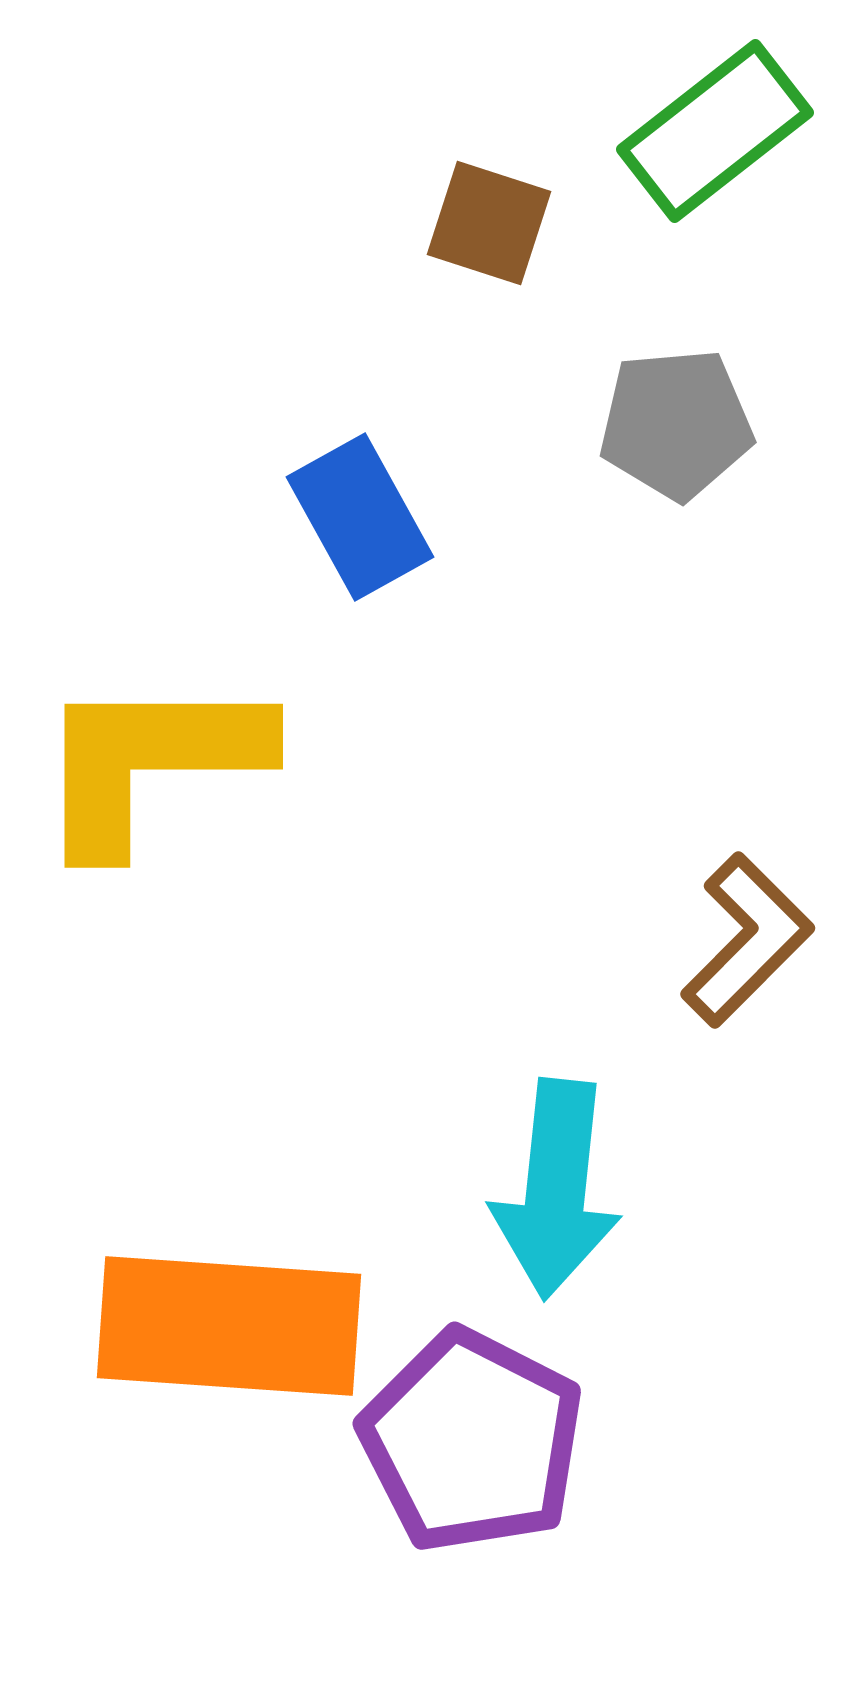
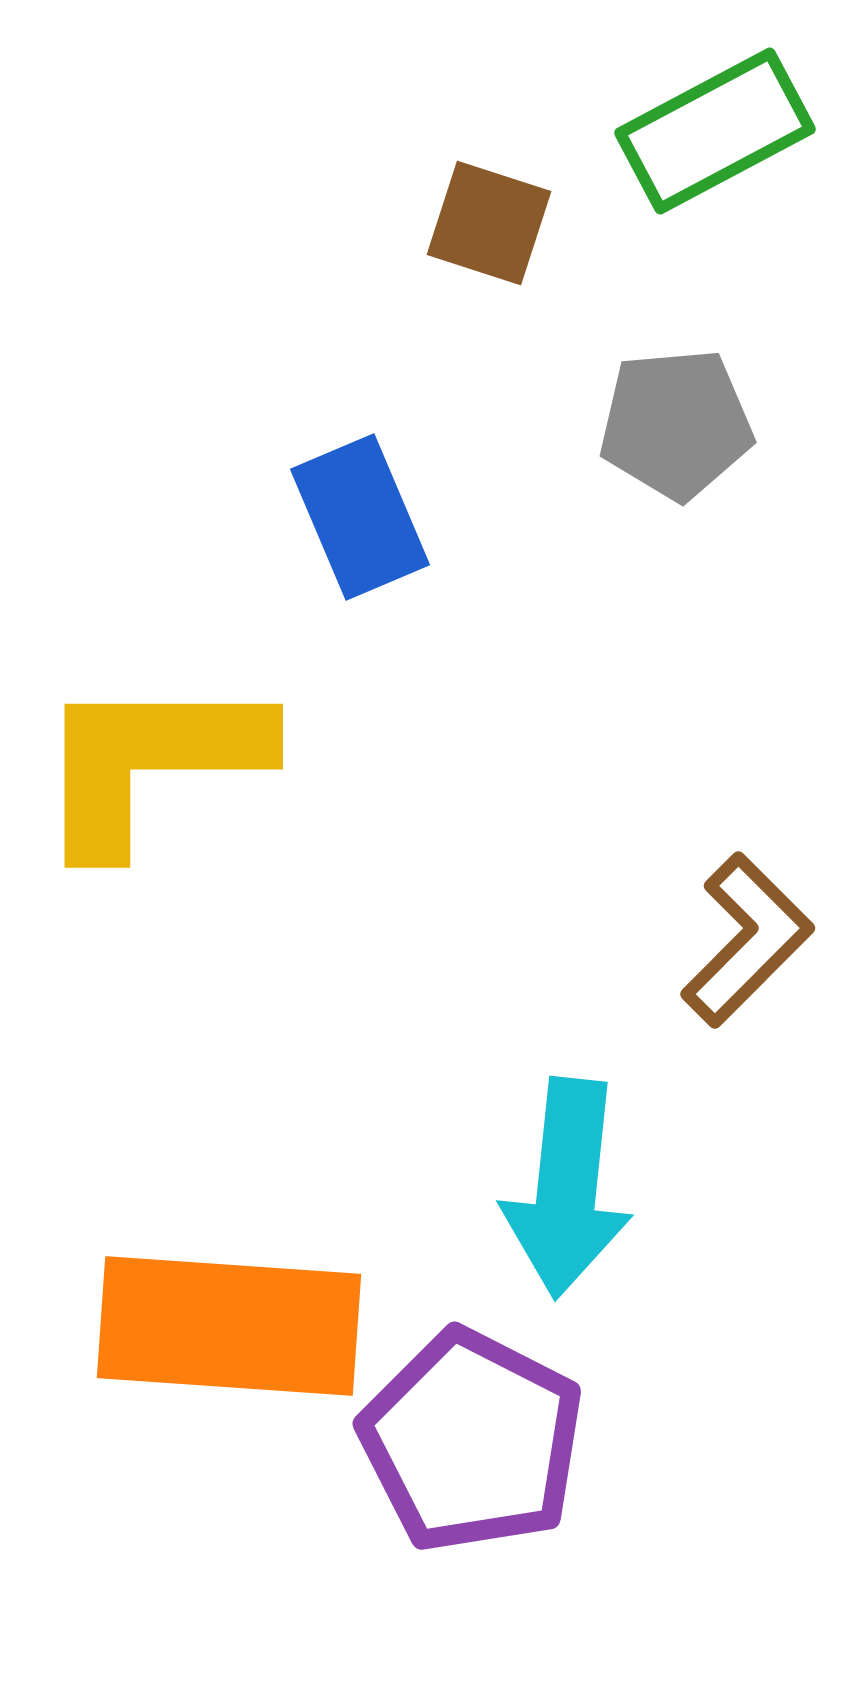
green rectangle: rotated 10 degrees clockwise
blue rectangle: rotated 6 degrees clockwise
cyan arrow: moved 11 px right, 1 px up
